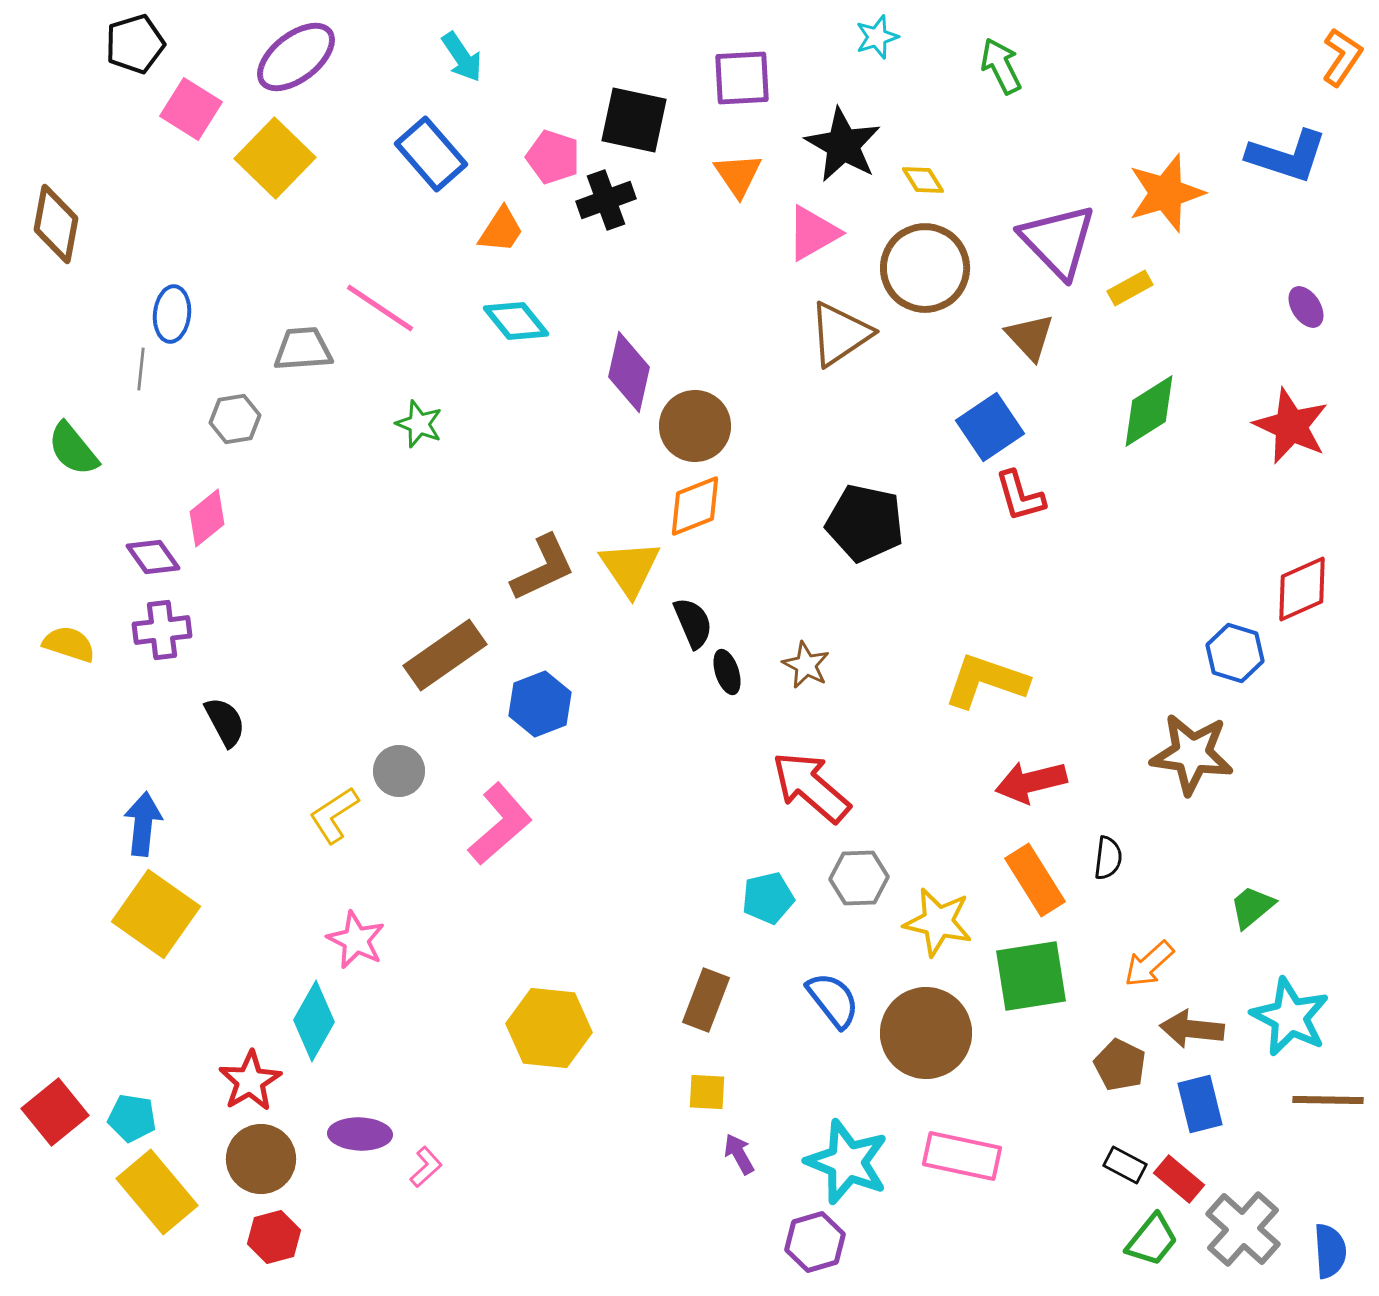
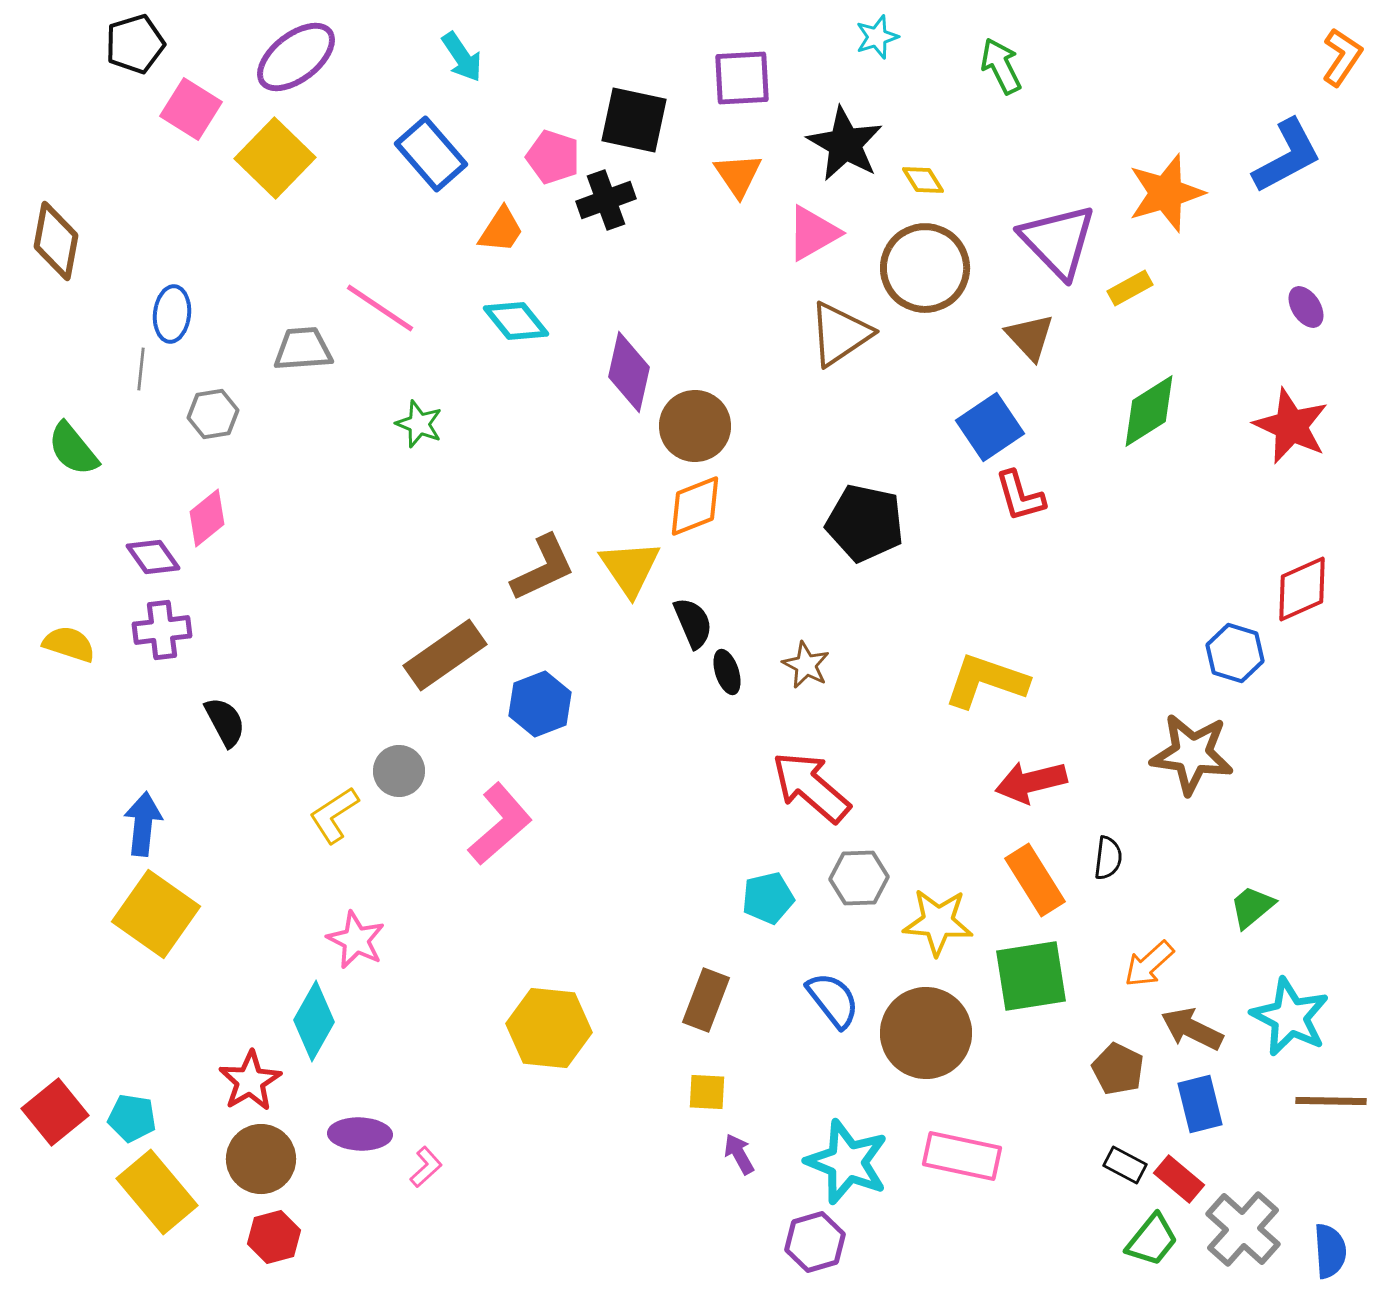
black star at (843, 145): moved 2 px right, 1 px up
blue L-shape at (1287, 156): rotated 46 degrees counterclockwise
brown diamond at (56, 224): moved 17 px down
gray hexagon at (235, 419): moved 22 px left, 5 px up
yellow star at (938, 922): rotated 8 degrees counterclockwise
brown arrow at (1192, 1029): rotated 20 degrees clockwise
brown pentagon at (1120, 1065): moved 2 px left, 4 px down
brown line at (1328, 1100): moved 3 px right, 1 px down
